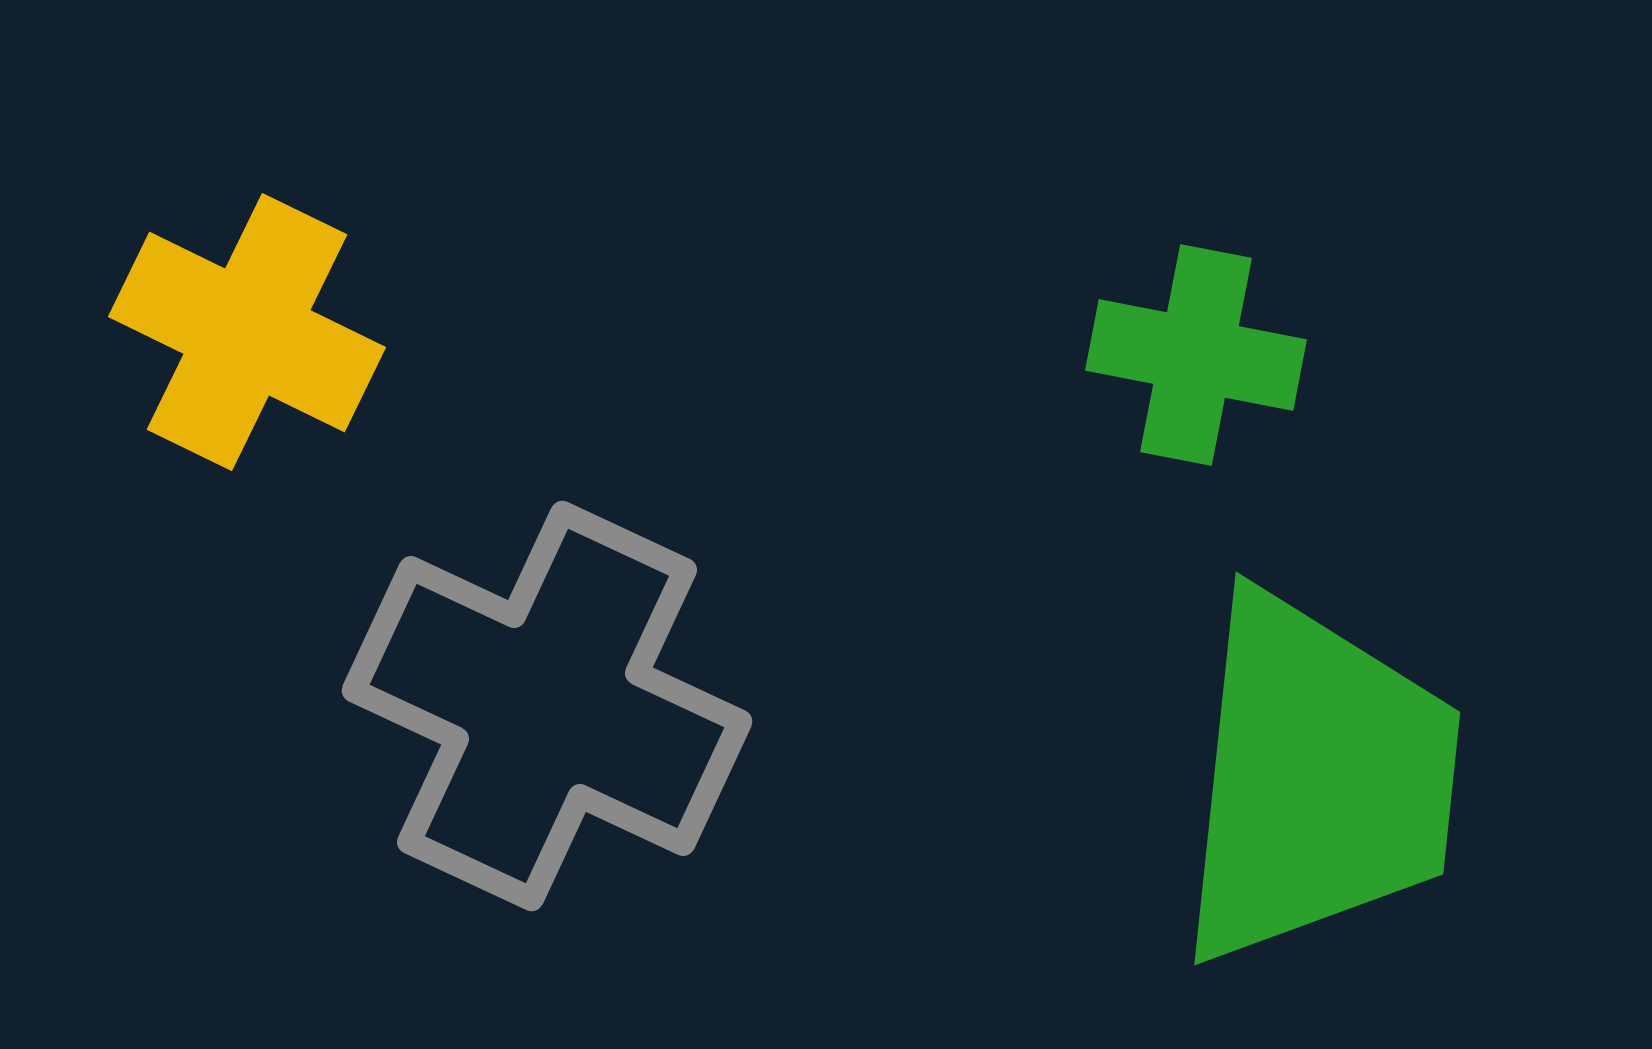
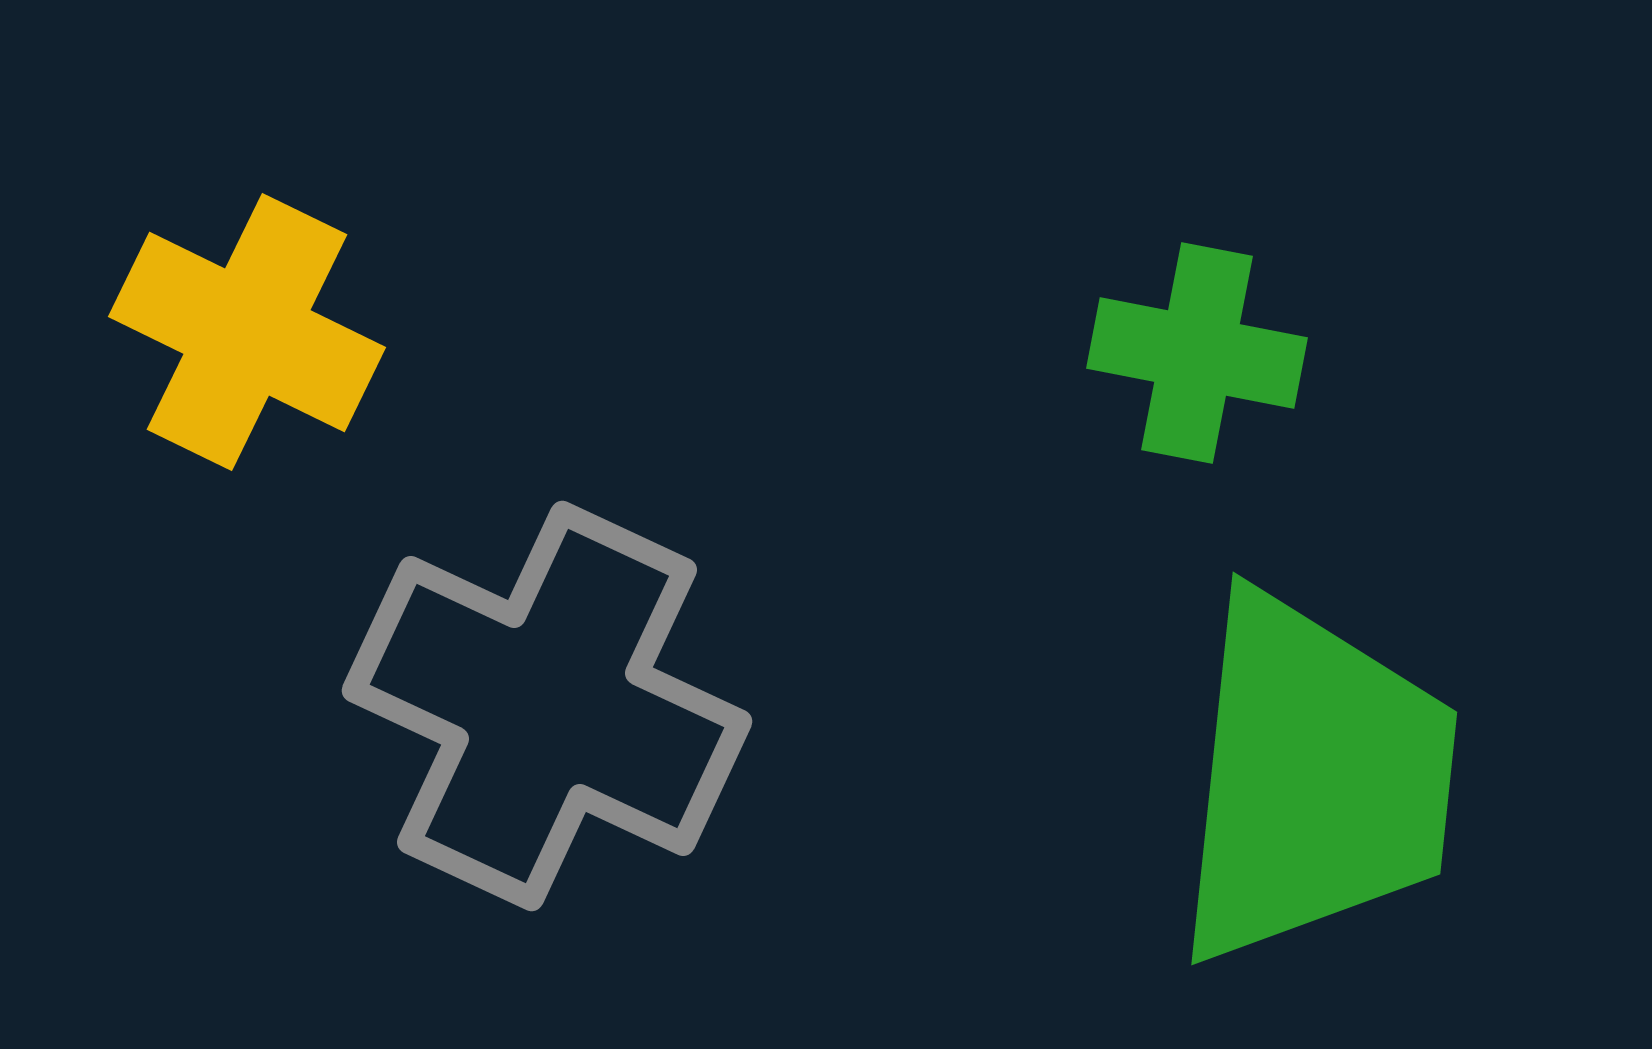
green cross: moved 1 px right, 2 px up
green trapezoid: moved 3 px left
